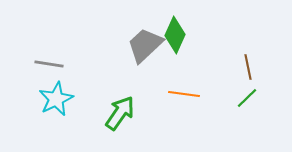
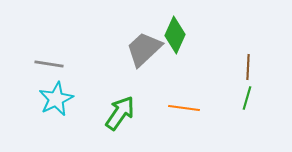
gray trapezoid: moved 1 px left, 4 px down
brown line: rotated 15 degrees clockwise
orange line: moved 14 px down
green line: rotated 30 degrees counterclockwise
